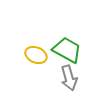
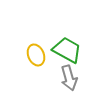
yellow ellipse: rotated 45 degrees clockwise
